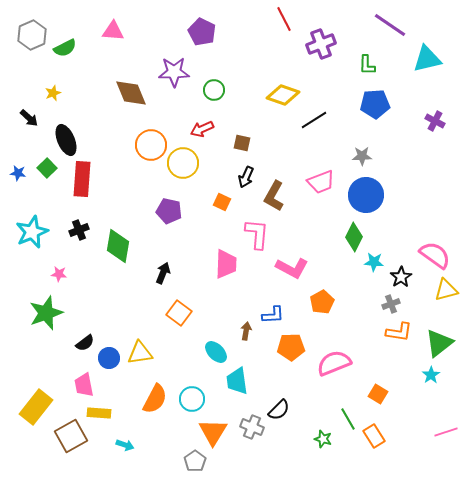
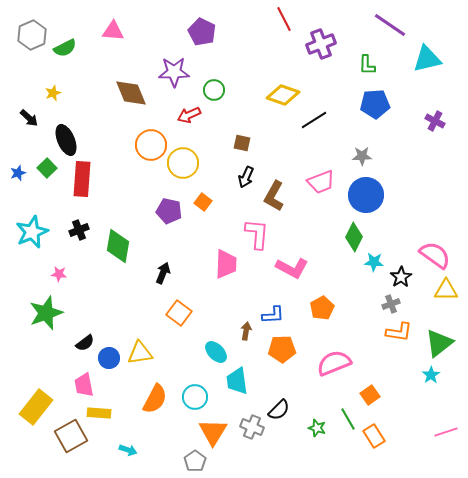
red arrow at (202, 129): moved 13 px left, 14 px up
blue star at (18, 173): rotated 28 degrees counterclockwise
orange square at (222, 202): moved 19 px left; rotated 12 degrees clockwise
yellow triangle at (446, 290): rotated 15 degrees clockwise
orange pentagon at (322, 302): moved 6 px down
orange pentagon at (291, 347): moved 9 px left, 2 px down
orange square at (378, 394): moved 8 px left, 1 px down; rotated 24 degrees clockwise
cyan circle at (192, 399): moved 3 px right, 2 px up
green star at (323, 439): moved 6 px left, 11 px up
cyan arrow at (125, 445): moved 3 px right, 5 px down
